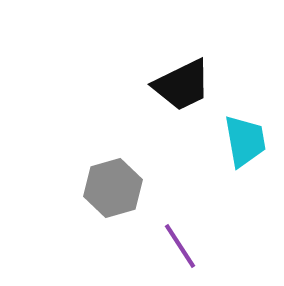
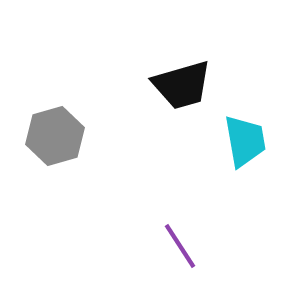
black trapezoid: rotated 10 degrees clockwise
gray hexagon: moved 58 px left, 52 px up
